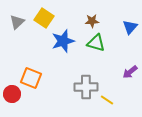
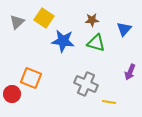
brown star: moved 1 px up
blue triangle: moved 6 px left, 2 px down
blue star: rotated 25 degrees clockwise
purple arrow: rotated 28 degrees counterclockwise
gray cross: moved 3 px up; rotated 25 degrees clockwise
yellow line: moved 2 px right, 2 px down; rotated 24 degrees counterclockwise
